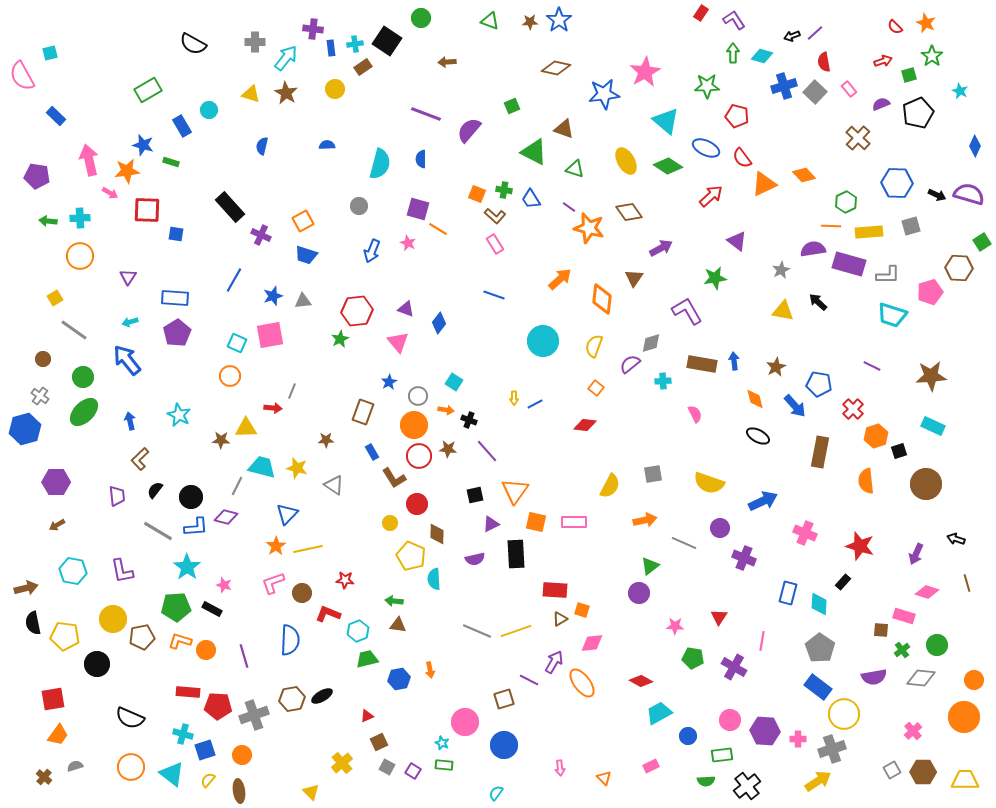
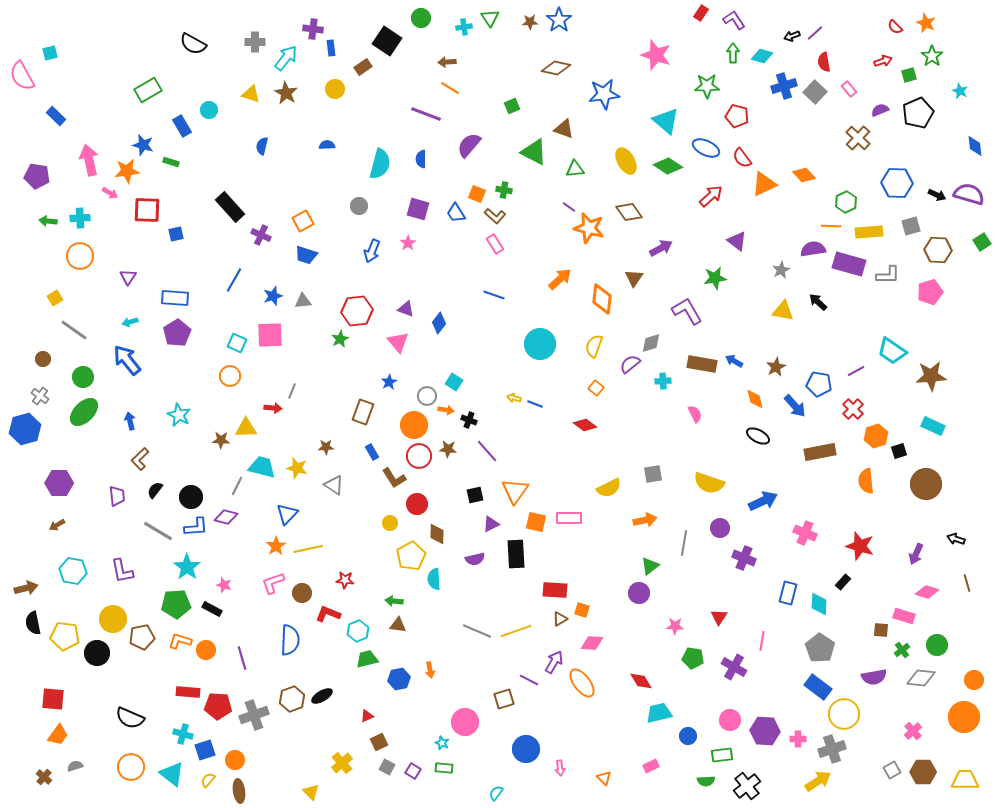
green triangle at (490, 21): moved 3 px up; rotated 36 degrees clockwise
cyan cross at (355, 44): moved 109 px right, 17 px up
pink star at (645, 72): moved 11 px right, 17 px up; rotated 24 degrees counterclockwise
purple semicircle at (881, 104): moved 1 px left, 6 px down
purple semicircle at (469, 130): moved 15 px down
blue diamond at (975, 146): rotated 30 degrees counterclockwise
green triangle at (575, 169): rotated 24 degrees counterclockwise
blue trapezoid at (531, 199): moved 75 px left, 14 px down
orange line at (438, 229): moved 12 px right, 141 px up
blue square at (176, 234): rotated 21 degrees counterclockwise
pink star at (408, 243): rotated 14 degrees clockwise
brown hexagon at (959, 268): moved 21 px left, 18 px up
cyan trapezoid at (892, 315): moved 36 px down; rotated 16 degrees clockwise
pink square at (270, 335): rotated 8 degrees clockwise
cyan circle at (543, 341): moved 3 px left, 3 px down
blue arrow at (734, 361): rotated 54 degrees counterclockwise
purple line at (872, 366): moved 16 px left, 5 px down; rotated 54 degrees counterclockwise
gray circle at (418, 396): moved 9 px right
yellow arrow at (514, 398): rotated 104 degrees clockwise
blue line at (535, 404): rotated 49 degrees clockwise
red diamond at (585, 425): rotated 30 degrees clockwise
brown star at (326, 440): moved 7 px down
brown rectangle at (820, 452): rotated 68 degrees clockwise
purple hexagon at (56, 482): moved 3 px right, 1 px down
yellow semicircle at (610, 486): moved 1 px left, 2 px down; rotated 35 degrees clockwise
pink rectangle at (574, 522): moved 5 px left, 4 px up
gray line at (684, 543): rotated 75 degrees clockwise
yellow pentagon at (411, 556): rotated 20 degrees clockwise
green pentagon at (176, 607): moved 3 px up
pink diamond at (592, 643): rotated 10 degrees clockwise
purple line at (244, 656): moved 2 px left, 2 px down
black circle at (97, 664): moved 11 px up
red diamond at (641, 681): rotated 30 degrees clockwise
red square at (53, 699): rotated 15 degrees clockwise
brown hexagon at (292, 699): rotated 10 degrees counterclockwise
cyan trapezoid at (659, 713): rotated 16 degrees clockwise
blue circle at (504, 745): moved 22 px right, 4 px down
orange circle at (242, 755): moved 7 px left, 5 px down
green rectangle at (444, 765): moved 3 px down
